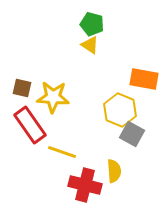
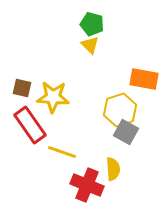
yellow triangle: rotated 12 degrees clockwise
yellow hexagon: rotated 20 degrees clockwise
gray square: moved 6 px left, 2 px up
yellow semicircle: moved 1 px left, 2 px up
red cross: moved 2 px right; rotated 8 degrees clockwise
